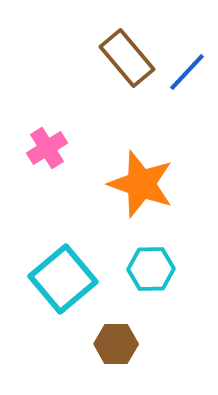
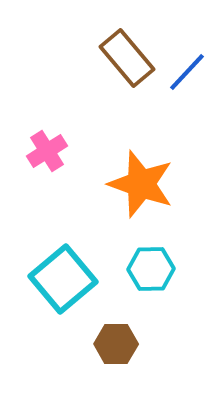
pink cross: moved 3 px down
